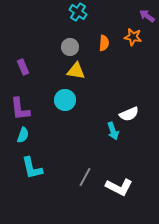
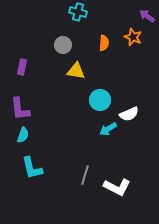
cyan cross: rotated 18 degrees counterclockwise
orange star: rotated 12 degrees clockwise
gray circle: moved 7 px left, 2 px up
purple rectangle: moved 1 px left; rotated 35 degrees clockwise
cyan circle: moved 35 px right
cyan arrow: moved 5 px left, 2 px up; rotated 78 degrees clockwise
gray line: moved 2 px up; rotated 12 degrees counterclockwise
white L-shape: moved 2 px left
